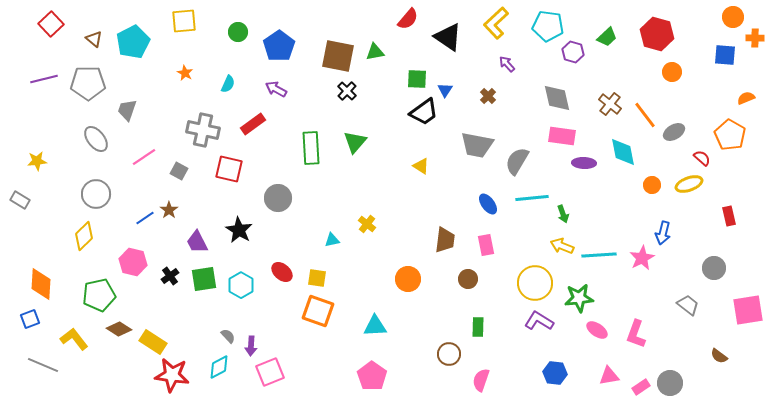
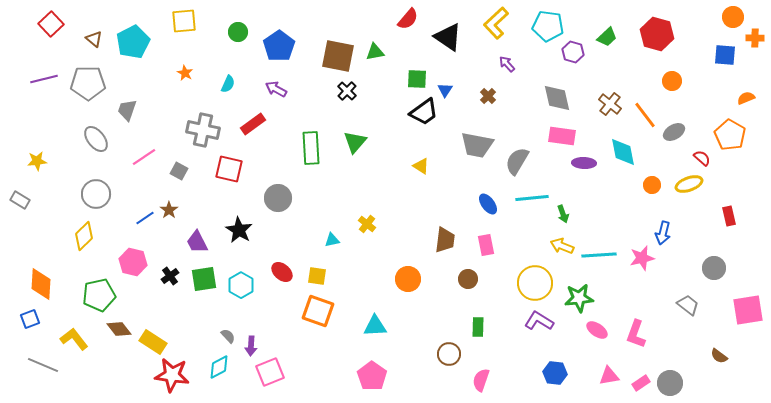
orange circle at (672, 72): moved 9 px down
pink star at (642, 258): rotated 15 degrees clockwise
yellow square at (317, 278): moved 2 px up
brown diamond at (119, 329): rotated 20 degrees clockwise
pink rectangle at (641, 387): moved 4 px up
